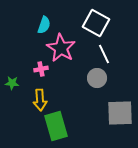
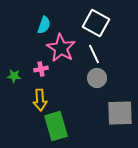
white line: moved 10 px left
green star: moved 2 px right, 7 px up
